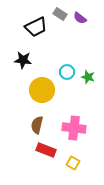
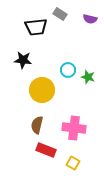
purple semicircle: moved 10 px right, 1 px down; rotated 24 degrees counterclockwise
black trapezoid: rotated 20 degrees clockwise
cyan circle: moved 1 px right, 2 px up
